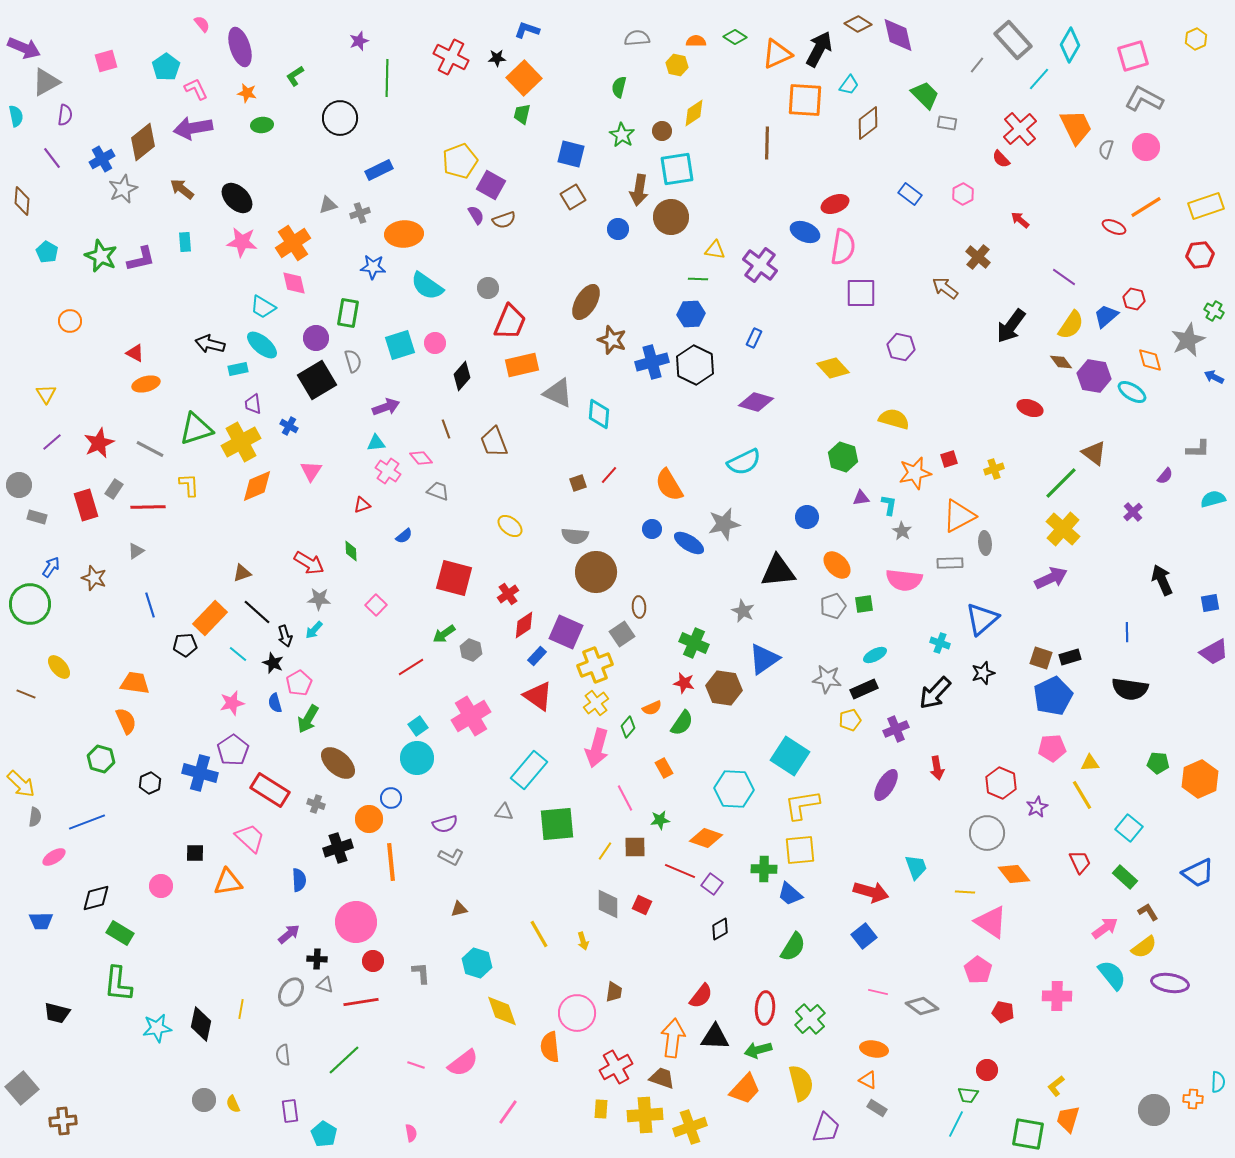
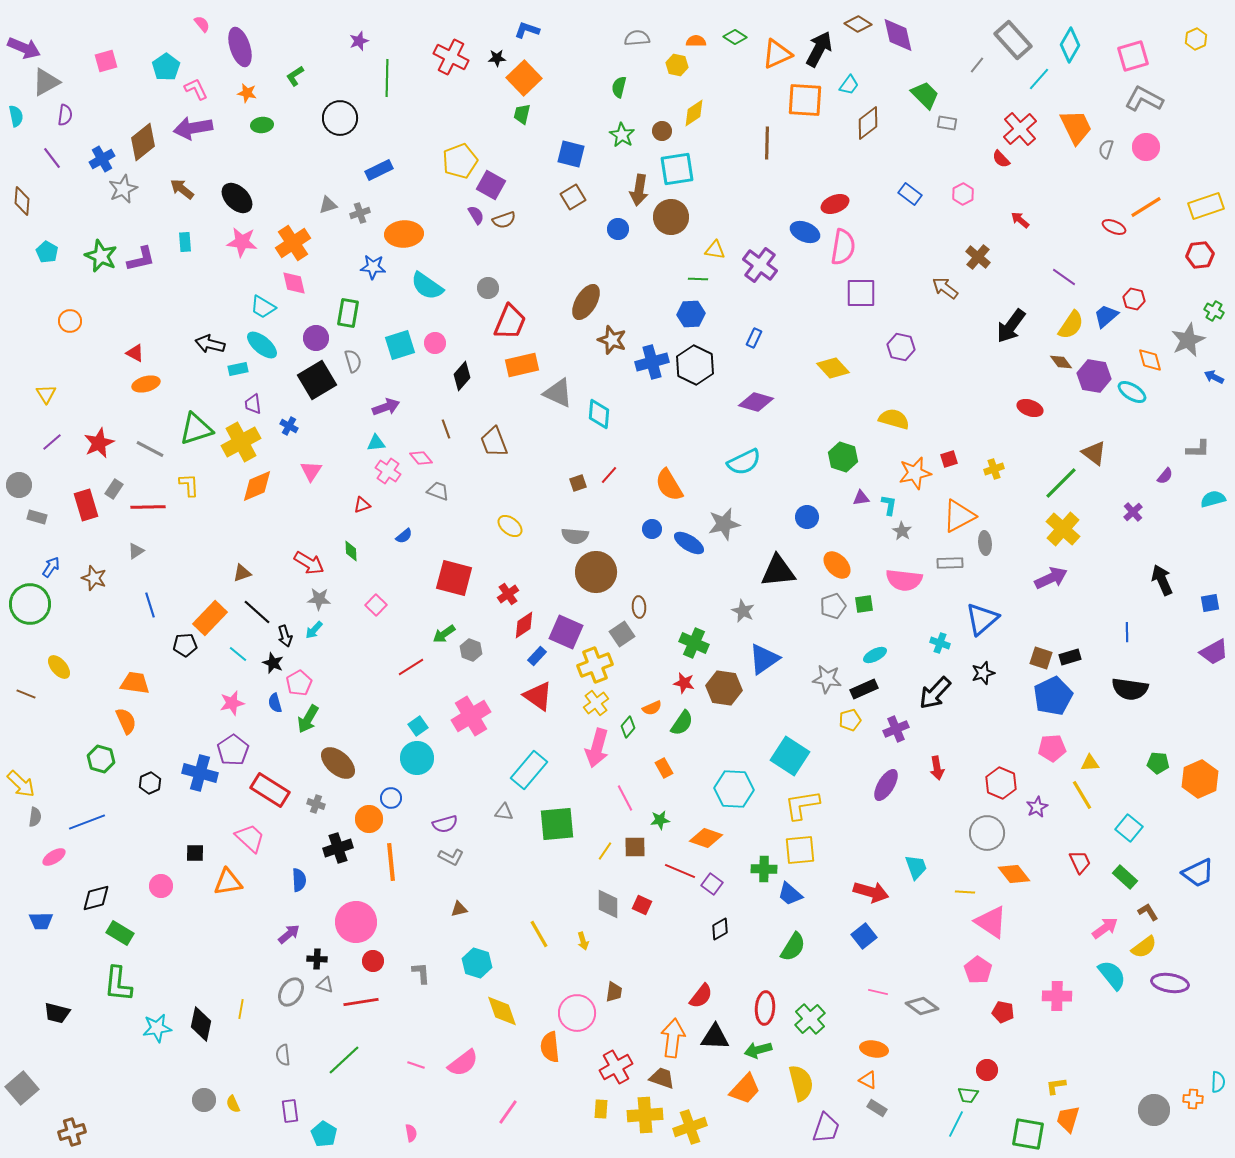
yellow L-shape at (1056, 1086): rotated 30 degrees clockwise
brown cross at (63, 1121): moved 9 px right, 11 px down; rotated 12 degrees counterclockwise
